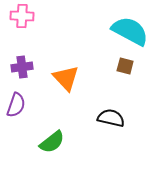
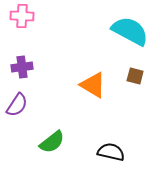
brown square: moved 10 px right, 10 px down
orange triangle: moved 27 px right, 7 px down; rotated 16 degrees counterclockwise
purple semicircle: moved 1 px right; rotated 15 degrees clockwise
black semicircle: moved 34 px down
